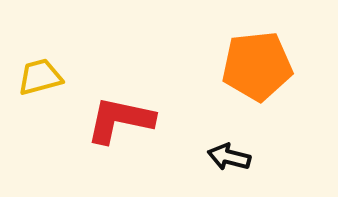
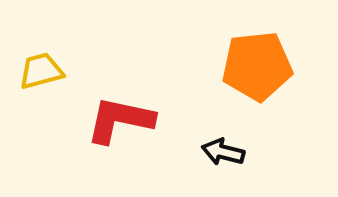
yellow trapezoid: moved 1 px right, 6 px up
black arrow: moved 6 px left, 5 px up
